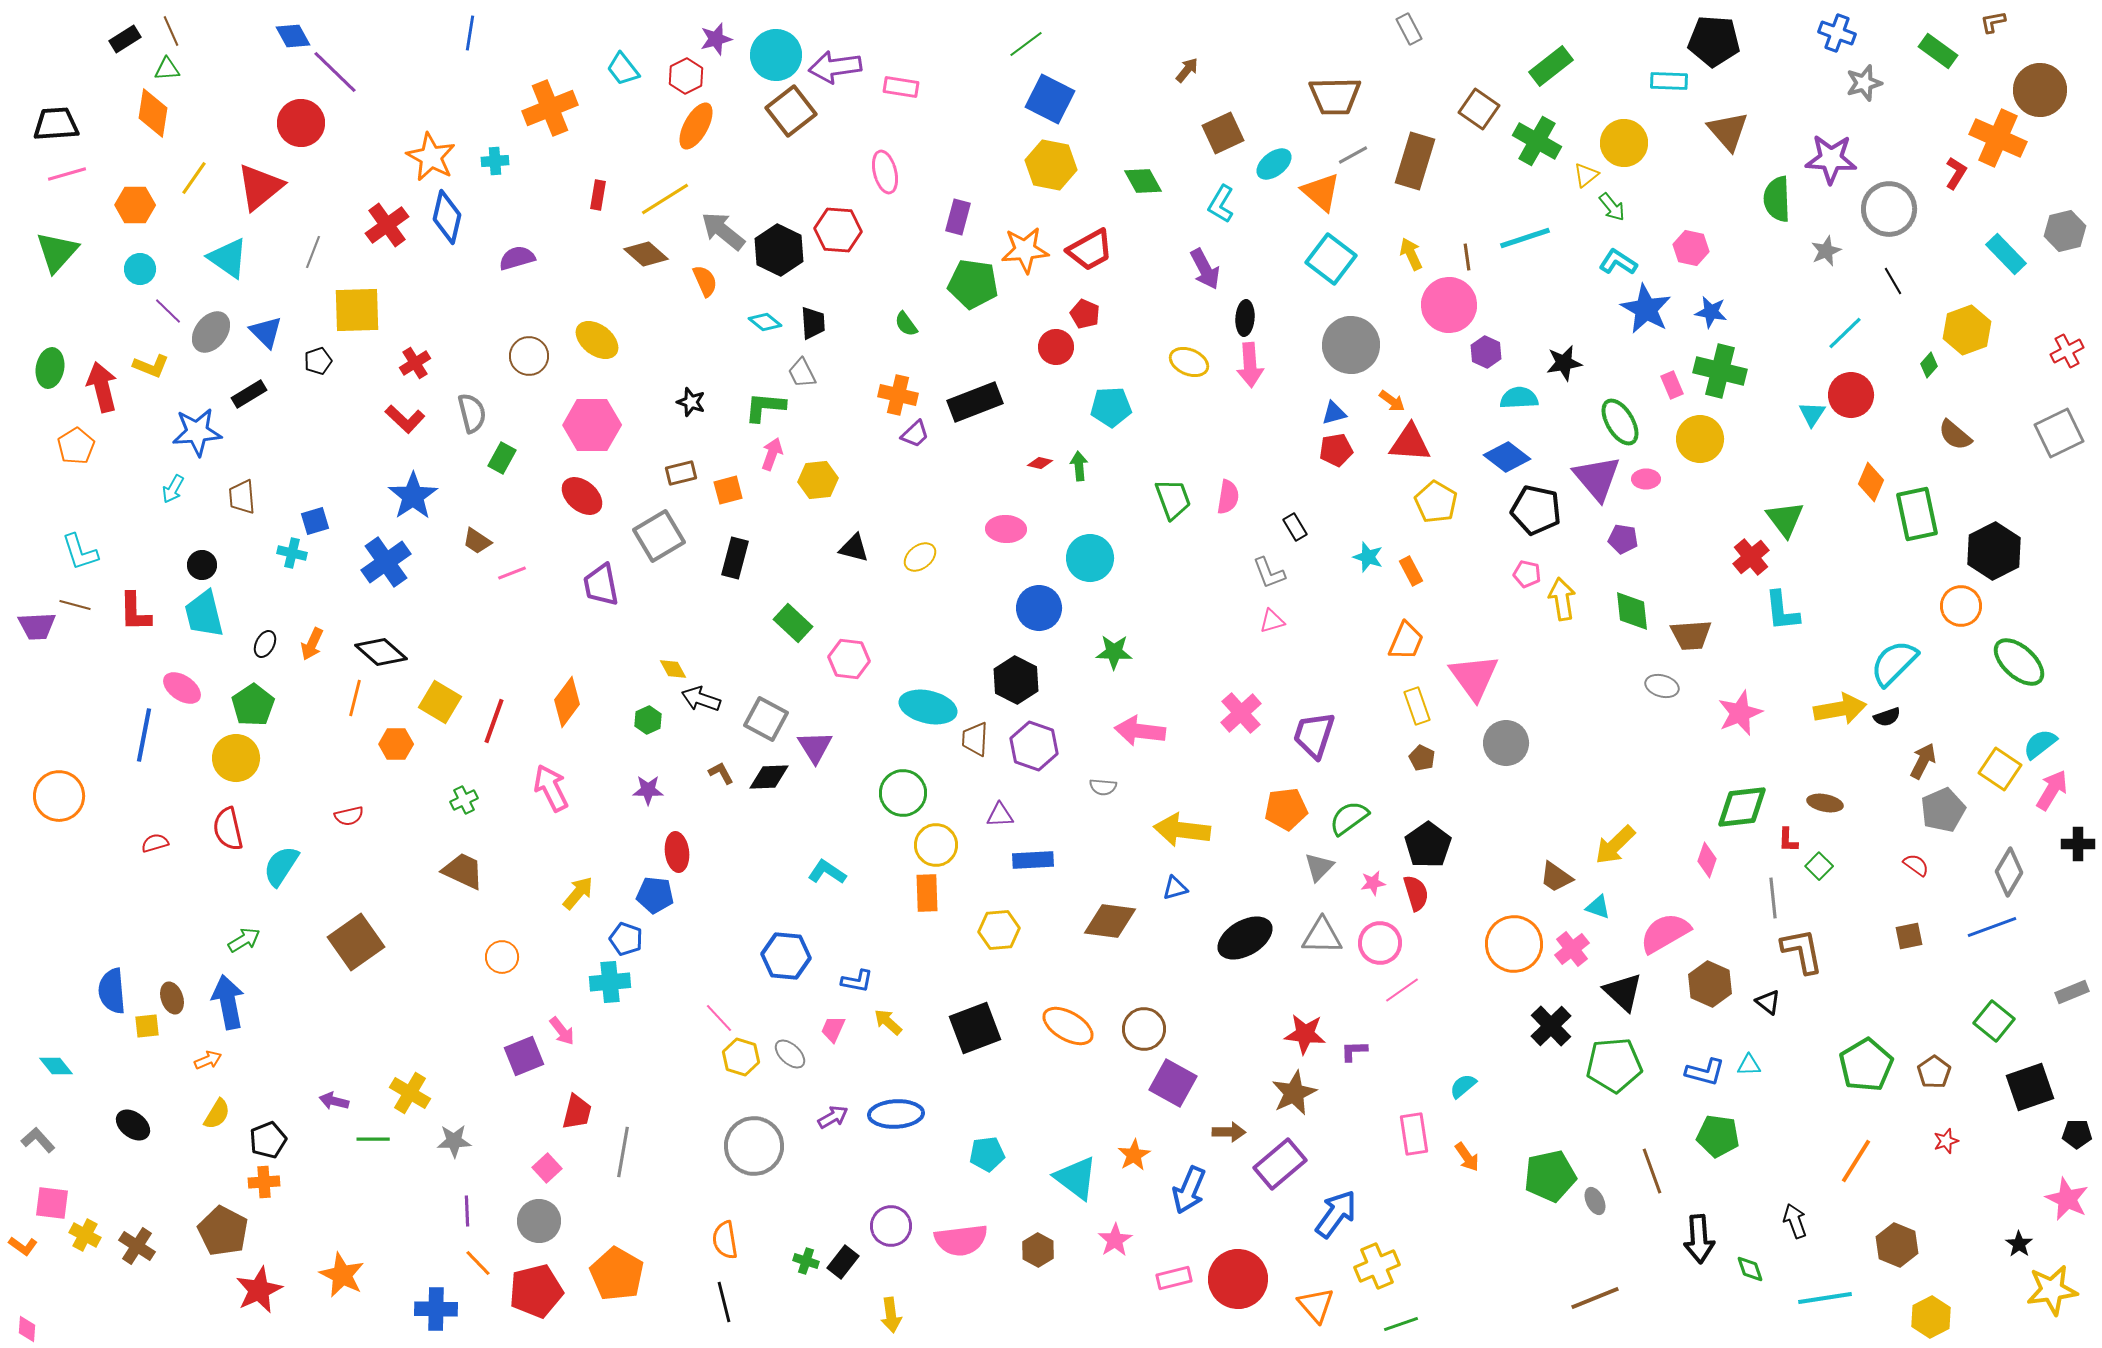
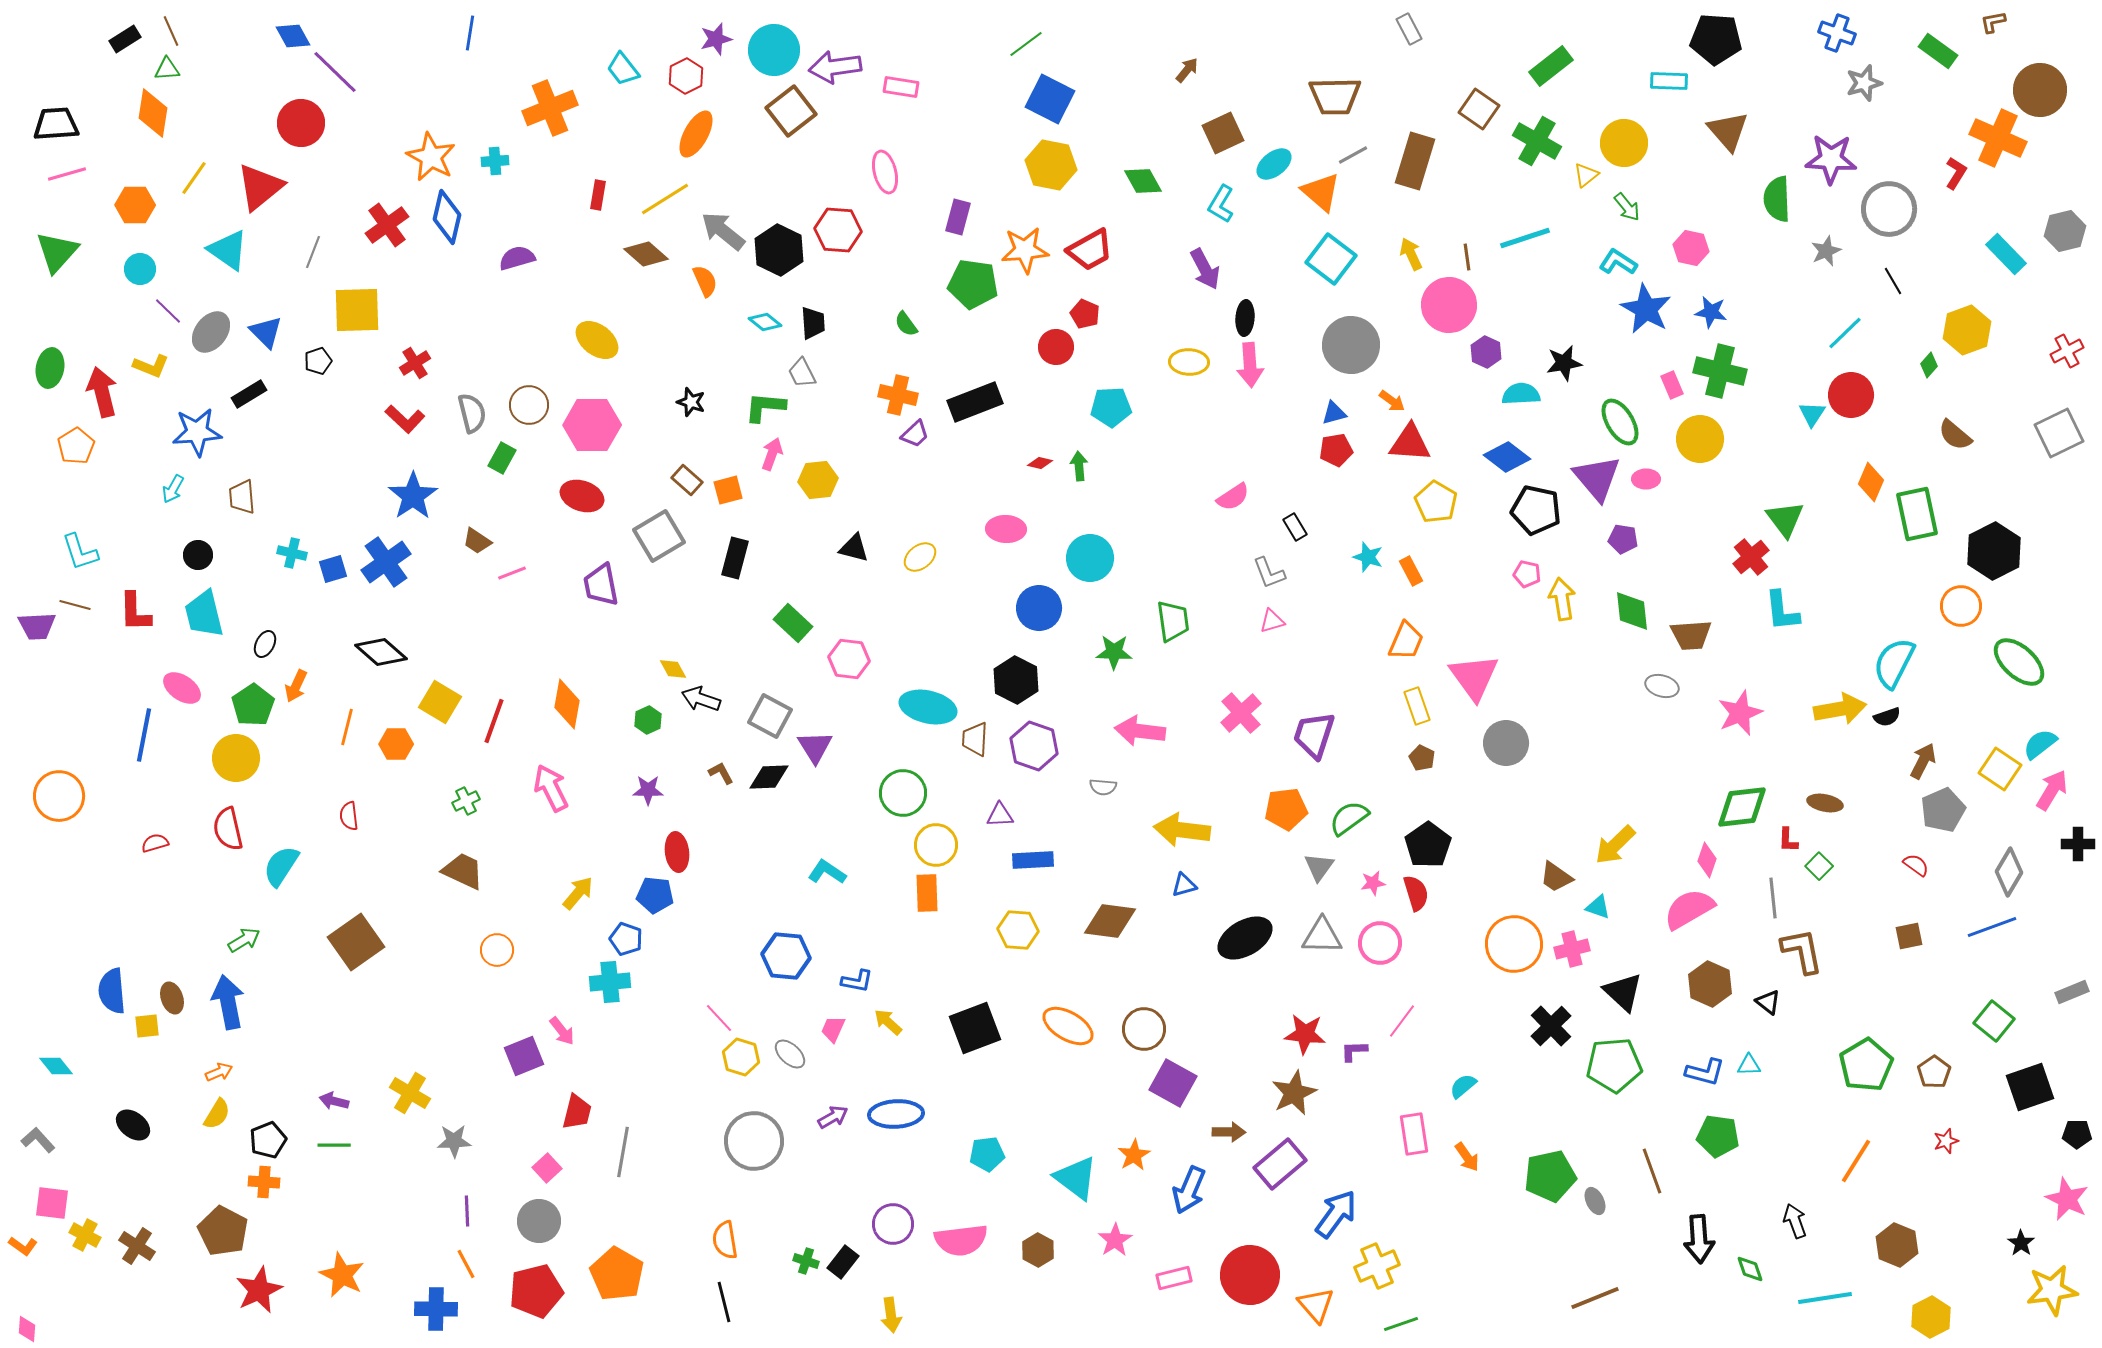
black pentagon at (1714, 41): moved 2 px right, 2 px up
cyan circle at (776, 55): moved 2 px left, 5 px up
orange ellipse at (696, 126): moved 8 px down
green arrow at (1612, 207): moved 15 px right
cyan triangle at (228, 258): moved 8 px up
brown circle at (529, 356): moved 49 px down
yellow ellipse at (1189, 362): rotated 21 degrees counterclockwise
red arrow at (102, 387): moved 5 px down
cyan semicircle at (1519, 398): moved 2 px right, 4 px up
brown rectangle at (681, 473): moved 6 px right, 7 px down; rotated 56 degrees clockwise
red ellipse at (582, 496): rotated 21 degrees counterclockwise
pink semicircle at (1228, 497): moved 5 px right; rotated 48 degrees clockwise
green trapezoid at (1173, 499): moved 122 px down; rotated 12 degrees clockwise
blue square at (315, 521): moved 18 px right, 48 px down
black circle at (202, 565): moved 4 px left, 10 px up
orange arrow at (312, 644): moved 16 px left, 42 px down
cyan semicircle at (1894, 663): rotated 18 degrees counterclockwise
orange line at (355, 698): moved 8 px left, 29 px down
orange diamond at (567, 702): moved 2 px down; rotated 27 degrees counterclockwise
gray square at (766, 719): moved 4 px right, 3 px up
green cross at (464, 800): moved 2 px right, 1 px down
red semicircle at (349, 816): rotated 96 degrees clockwise
gray triangle at (1319, 867): rotated 8 degrees counterclockwise
blue triangle at (1175, 888): moved 9 px right, 3 px up
yellow hexagon at (999, 930): moved 19 px right; rotated 9 degrees clockwise
pink semicircle at (1665, 933): moved 24 px right, 24 px up
pink cross at (1572, 949): rotated 24 degrees clockwise
orange circle at (502, 957): moved 5 px left, 7 px up
pink line at (1402, 990): moved 31 px down; rotated 18 degrees counterclockwise
orange arrow at (208, 1060): moved 11 px right, 12 px down
green line at (373, 1139): moved 39 px left, 6 px down
gray circle at (754, 1146): moved 5 px up
orange cross at (264, 1182): rotated 8 degrees clockwise
purple circle at (891, 1226): moved 2 px right, 2 px up
black star at (2019, 1244): moved 2 px right, 1 px up
orange line at (478, 1263): moved 12 px left, 1 px down; rotated 16 degrees clockwise
red circle at (1238, 1279): moved 12 px right, 4 px up
